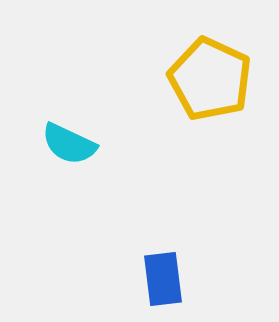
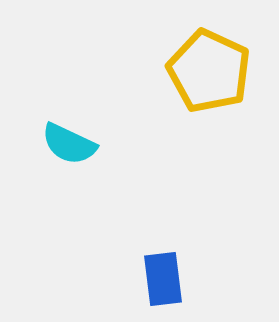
yellow pentagon: moved 1 px left, 8 px up
